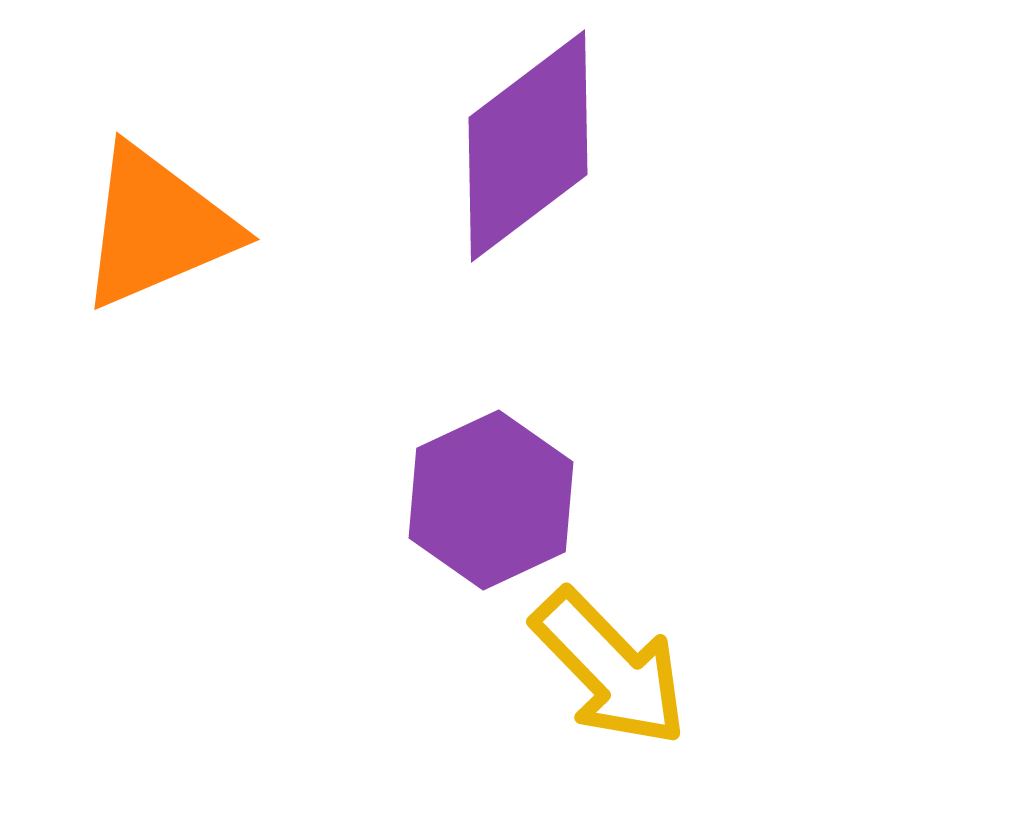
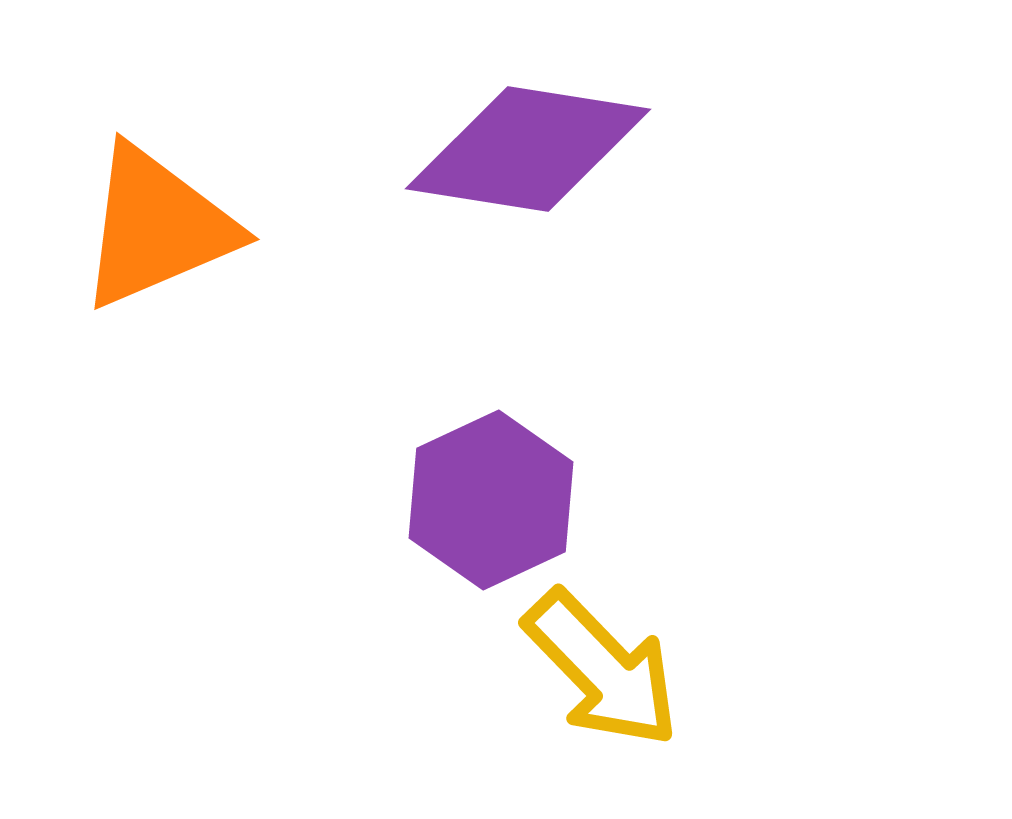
purple diamond: moved 3 px down; rotated 46 degrees clockwise
yellow arrow: moved 8 px left, 1 px down
